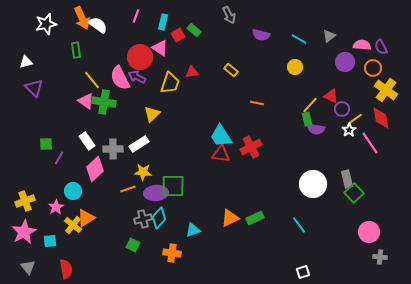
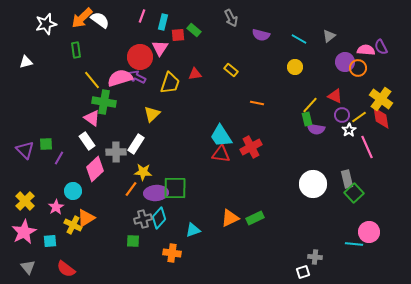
gray arrow at (229, 15): moved 2 px right, 3 px down
pink line at (136, 16): moved 6 px right
orange arrow at (82, 18): rotated 70 degrees clockwise
white semicircle at (98, 25): moved 2 px right, 5 px up
red square at (178, 35): rotated 24 degrees clockwise
pink semicircle at (362, 45): moved 4 px right, 5 px down
pink triangle at (160, 48): rotated 30 degrees clockwise
orange circle at (373, 68): moved 15 px left
red triangle at (192, 72): moved 3 px right, 2 px down
pink semicircle at (120, 78): rotated 100 degrees clockwise
purple triangle at (34, 88): moved 9 px left, 62 px down
yellow cross at (386, 90): moved 5 px left, 9 px down
red triangle at (331, 96): moved 4 px right
pink triangle at (86, 101): moved 6 px right, 17 px down
purple circle at (342, 109): moved 6 px down
yellow line at (355, 119): moved 4 px right, 2 px up
pink line at (370, 143): moved 3 px left, 4 px down; rotated 10 degrees clockwise
white rectangle at (139, 144): moved 3 px left; rotated 24 degrees counterclockwise
gray cross at (113, 149): moved 3 px right, 3 px down
green square at (173, 186): moved 2 px right, 2 px down
orange line at (128, 189): moved 3 px right; rotated 35 degrees counterclockwise
yellow cross at (25, 201): rotated 24 degrees counterclockwise
yellow cross at (73, 225): rotated 12 degrees counterclockwise
cyan line at (299, 225): moved 55 px right, 19 px down; rotated 48 degrees counterclockwise
green square at (133, 245): moved 4 px up; rotated 24 degrees counterclockwise
gray cross at (380, 257): moved 65 px left
red semicircle at (66, 269): rotated 138 degrees clockwise
